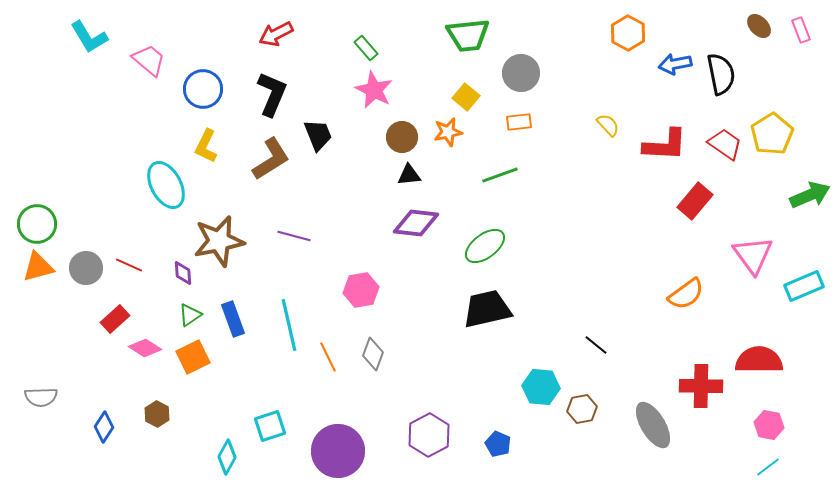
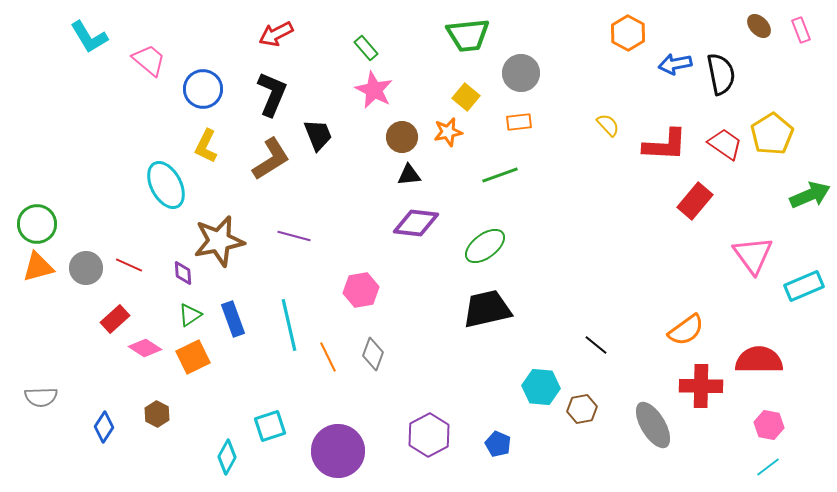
orange semicircle at (686, 294): moved 36 px down
